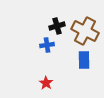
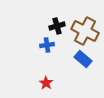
blue rectangle: moved 1 px left, 1 px up; rotated 48 degrees counterclockwise
